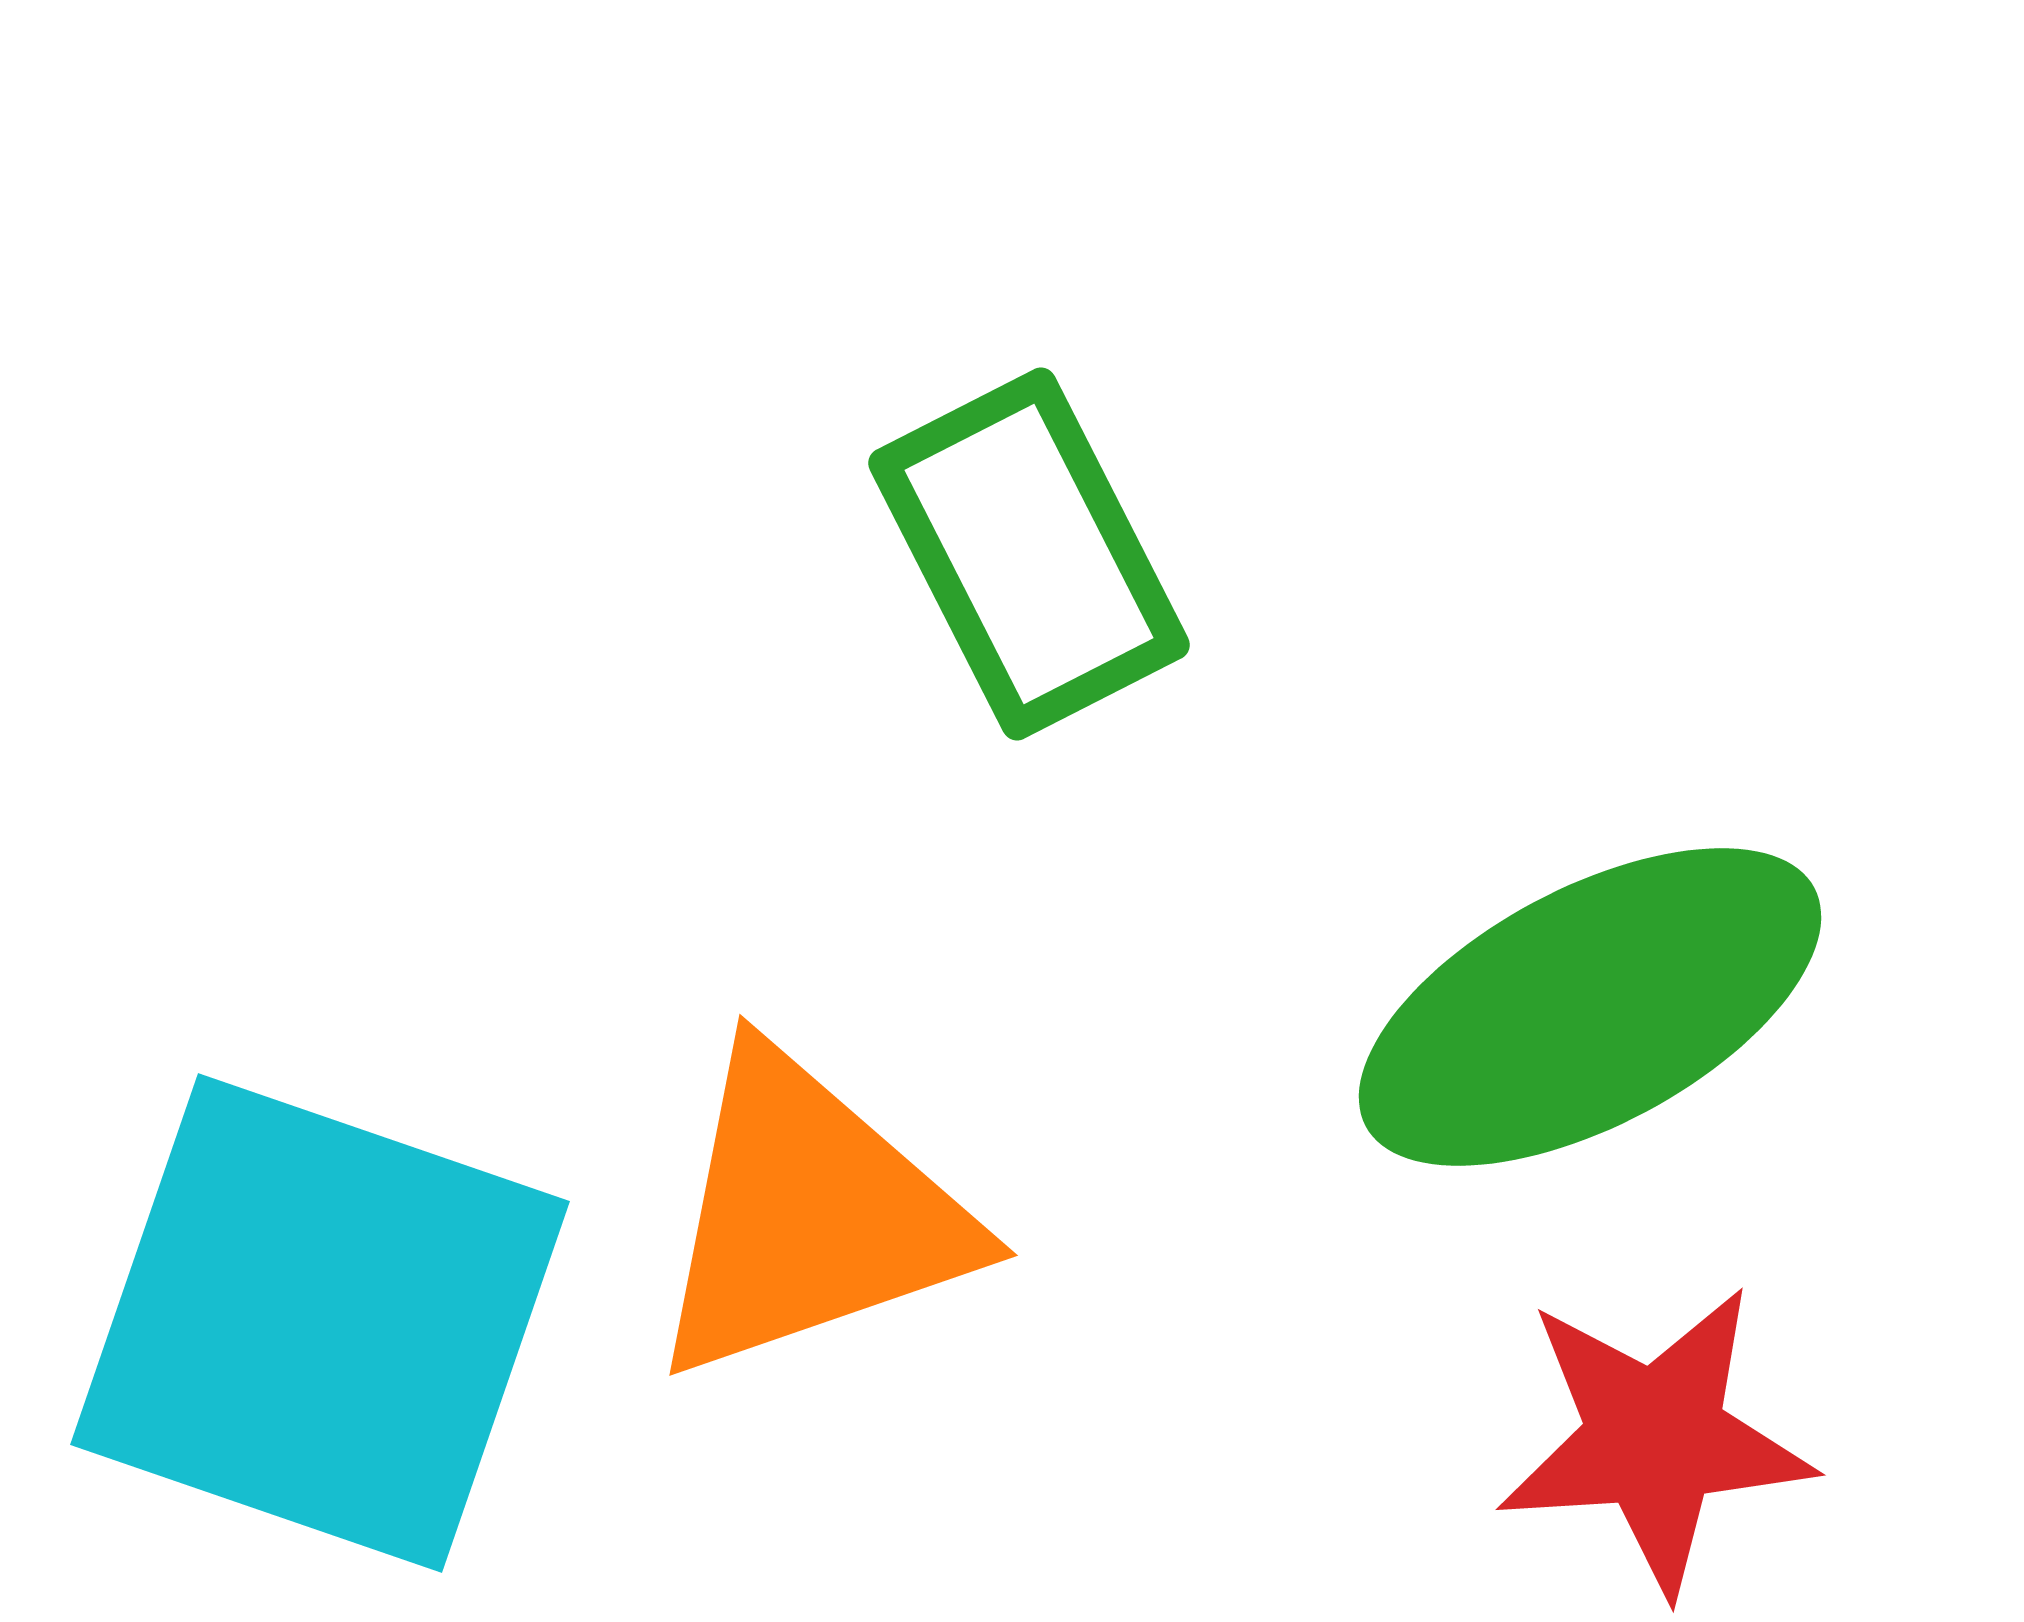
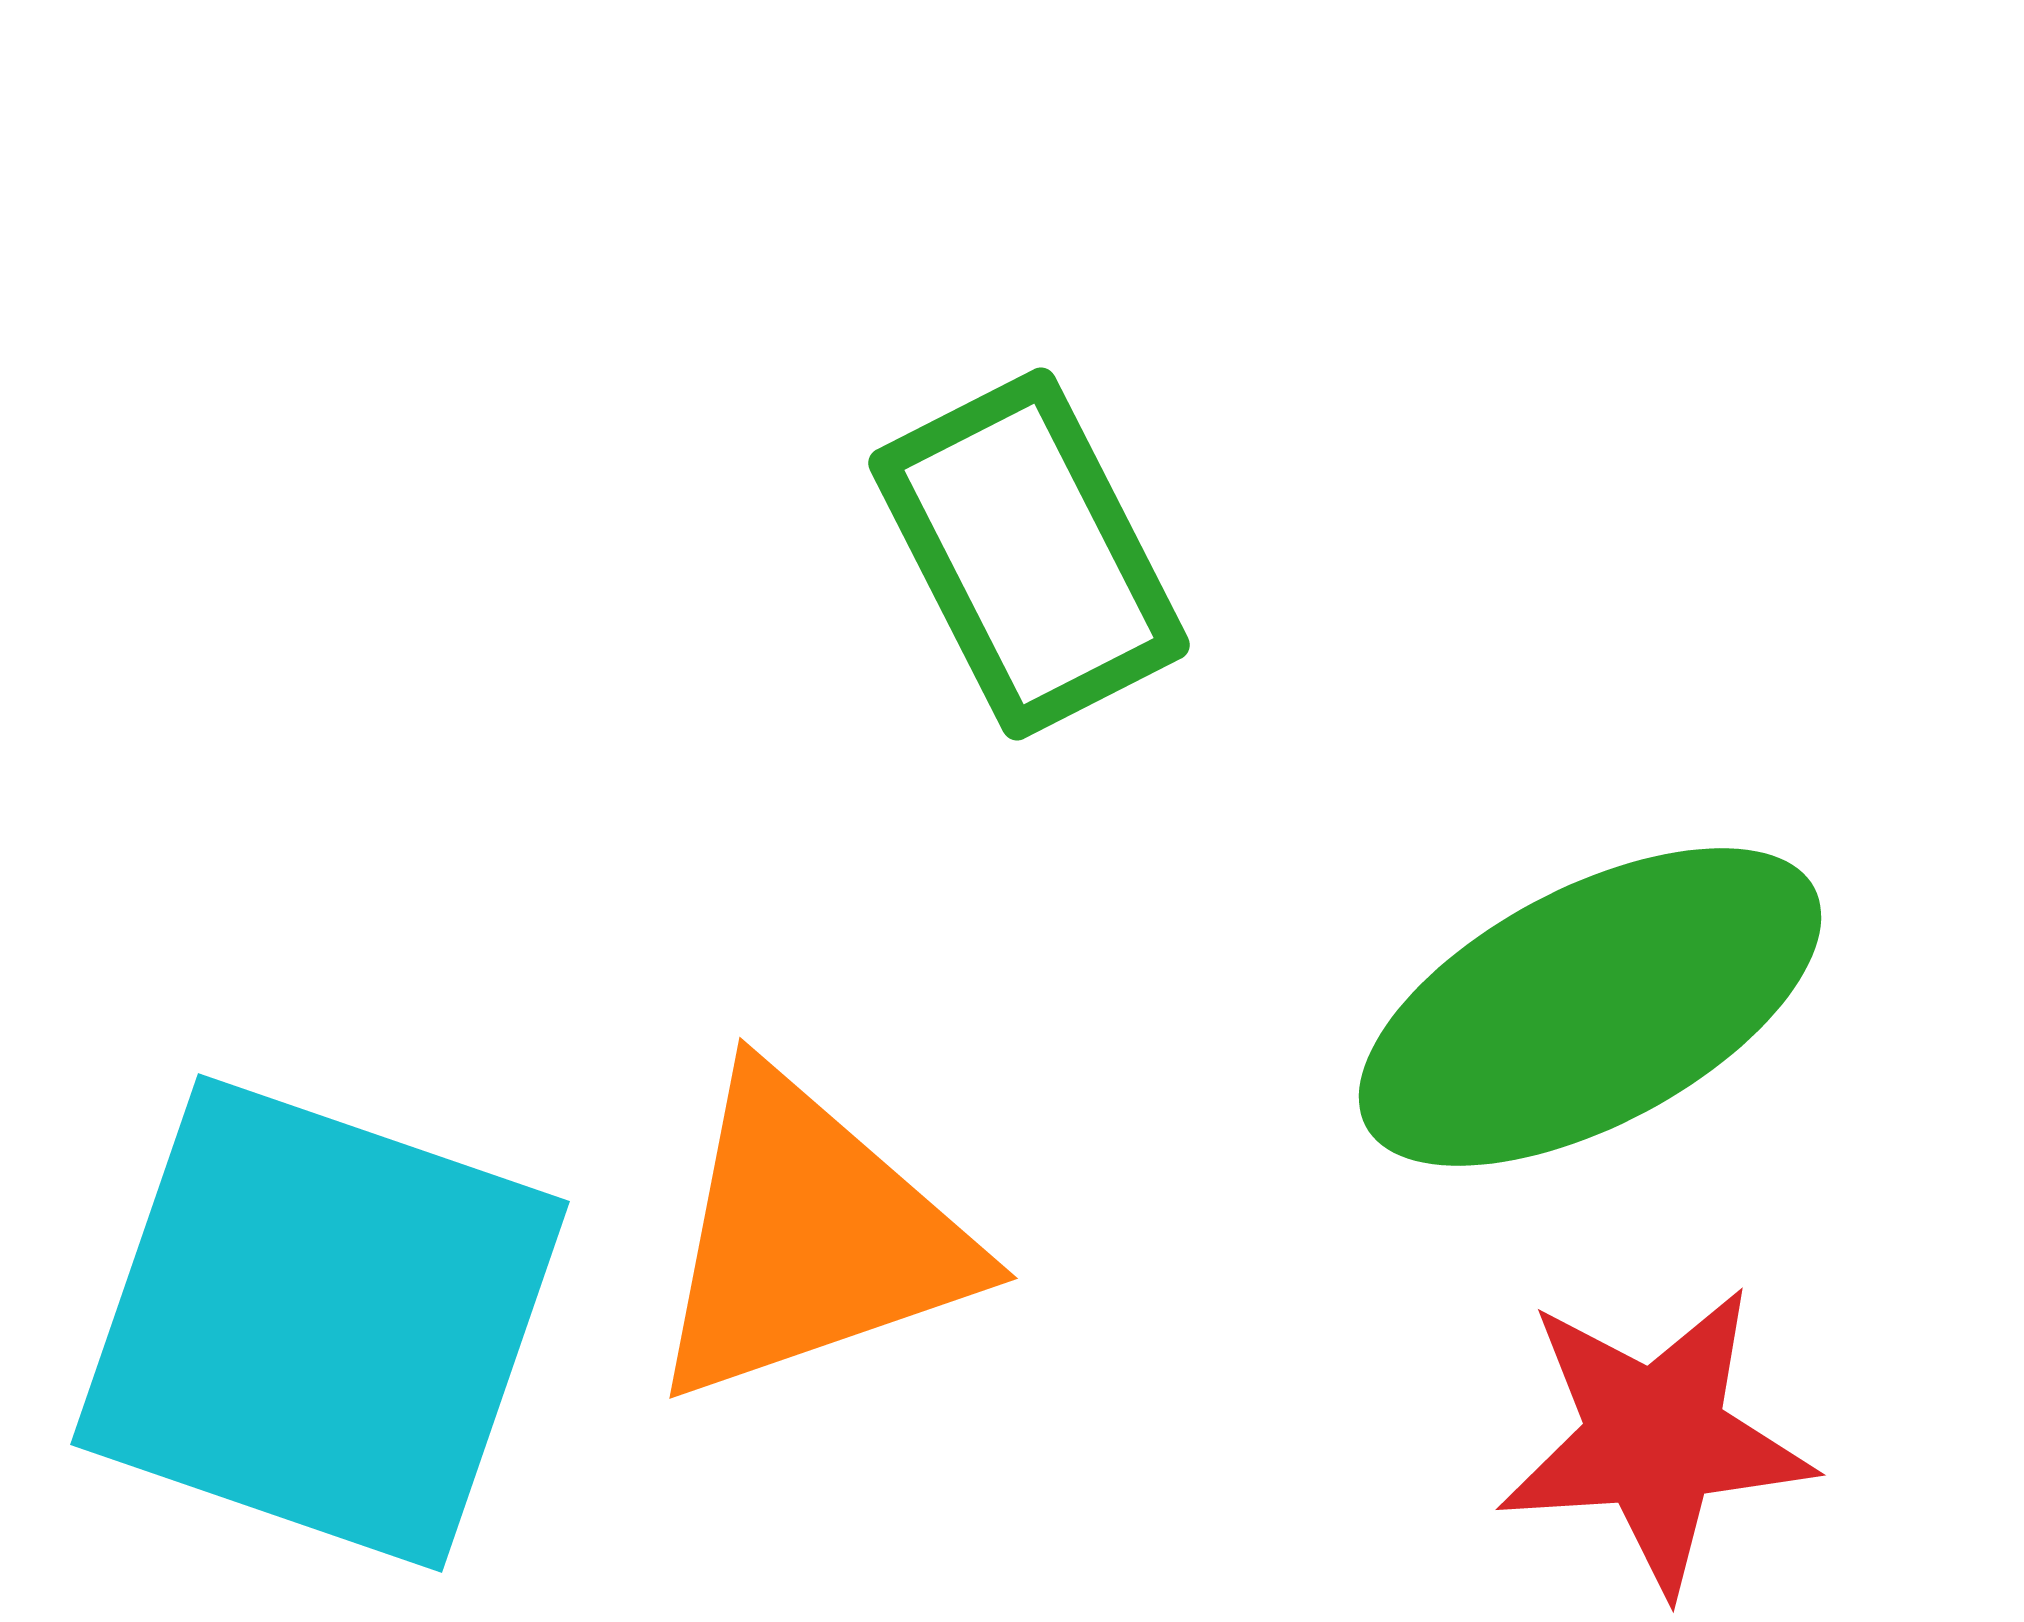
orange triangle: moved 23 px down
